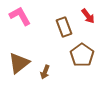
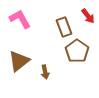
pink L-shape: moved 3 px down
brown pentagon: moved 5 px left, 4 px up
brown triangle: moved 2 px up
brown arrow: rotated 32 degrees counterclockwise
